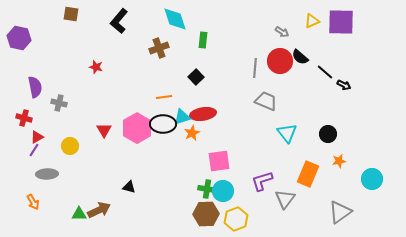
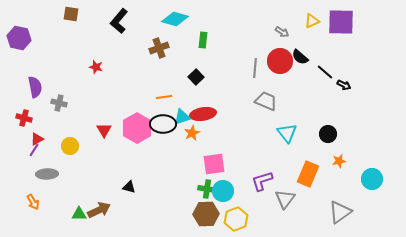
cyan diamond at (175, 19): rotated 56 degrees counterclockwise
red triangle at (37, 137): moved 2 px down
pink square at (219, 161): moved 5 px left, 3 px down
